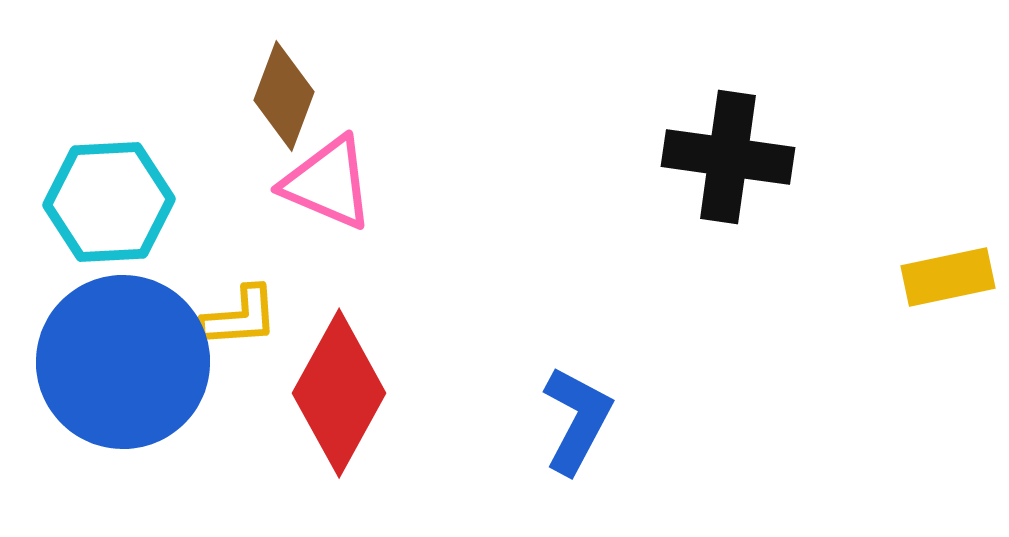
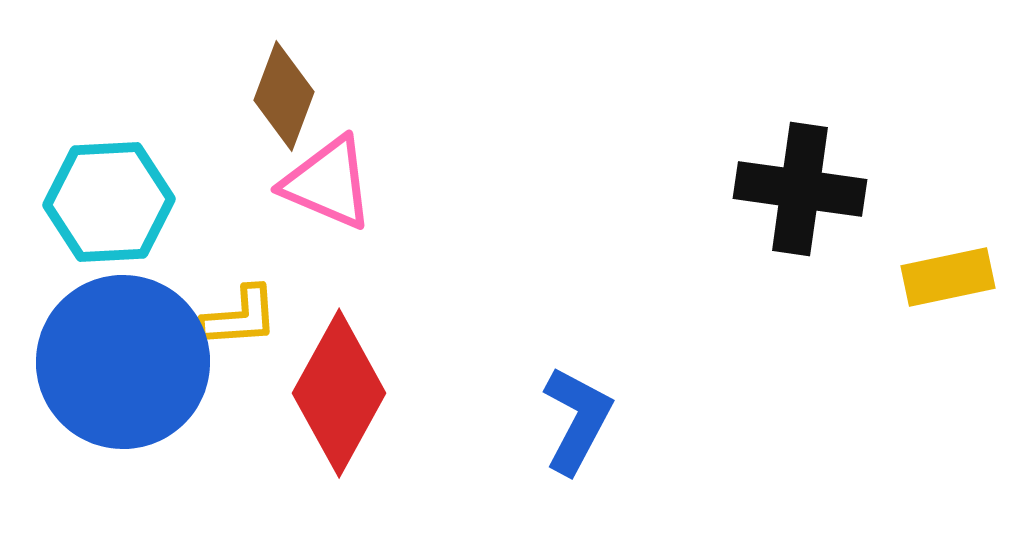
black cross: moved 72 px right, 32 px down
